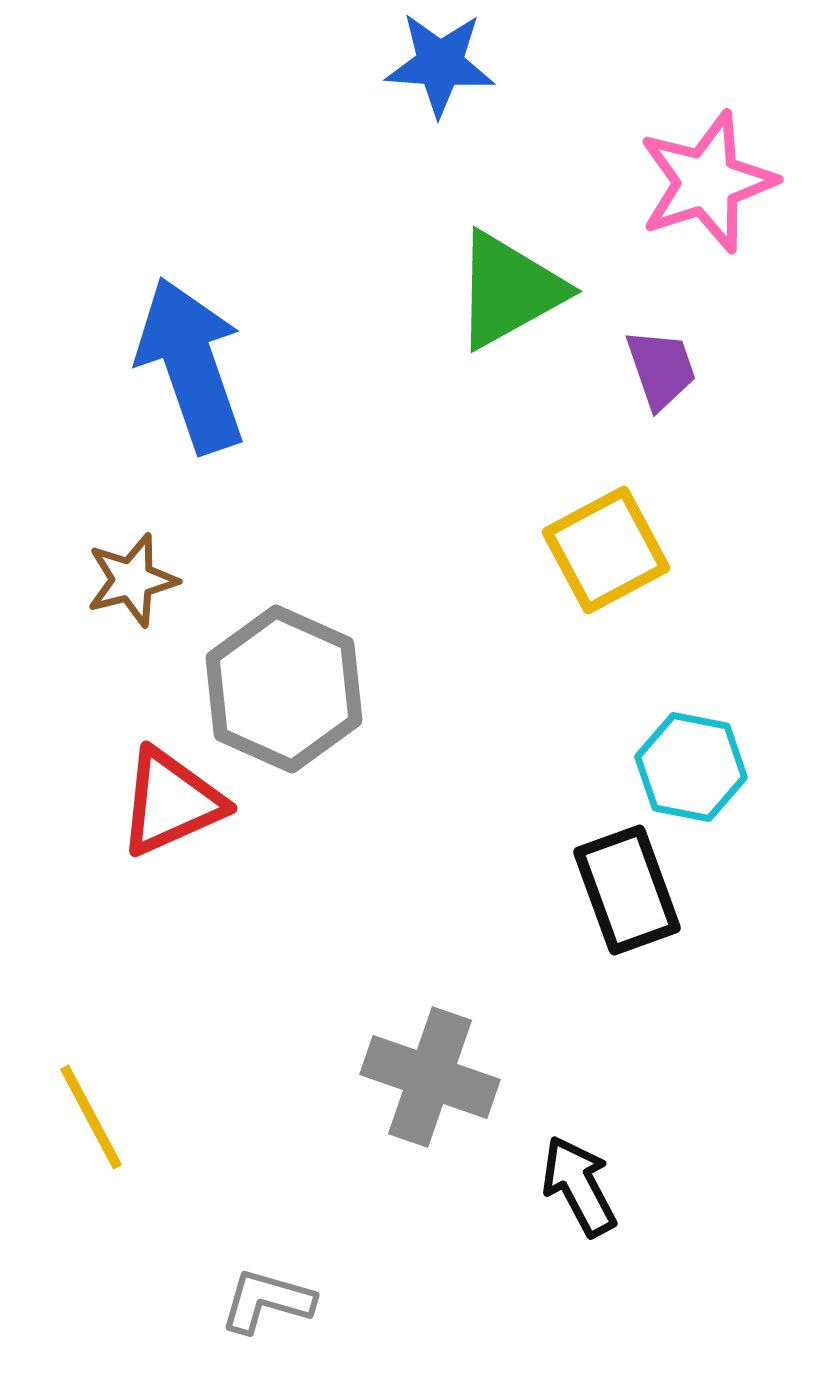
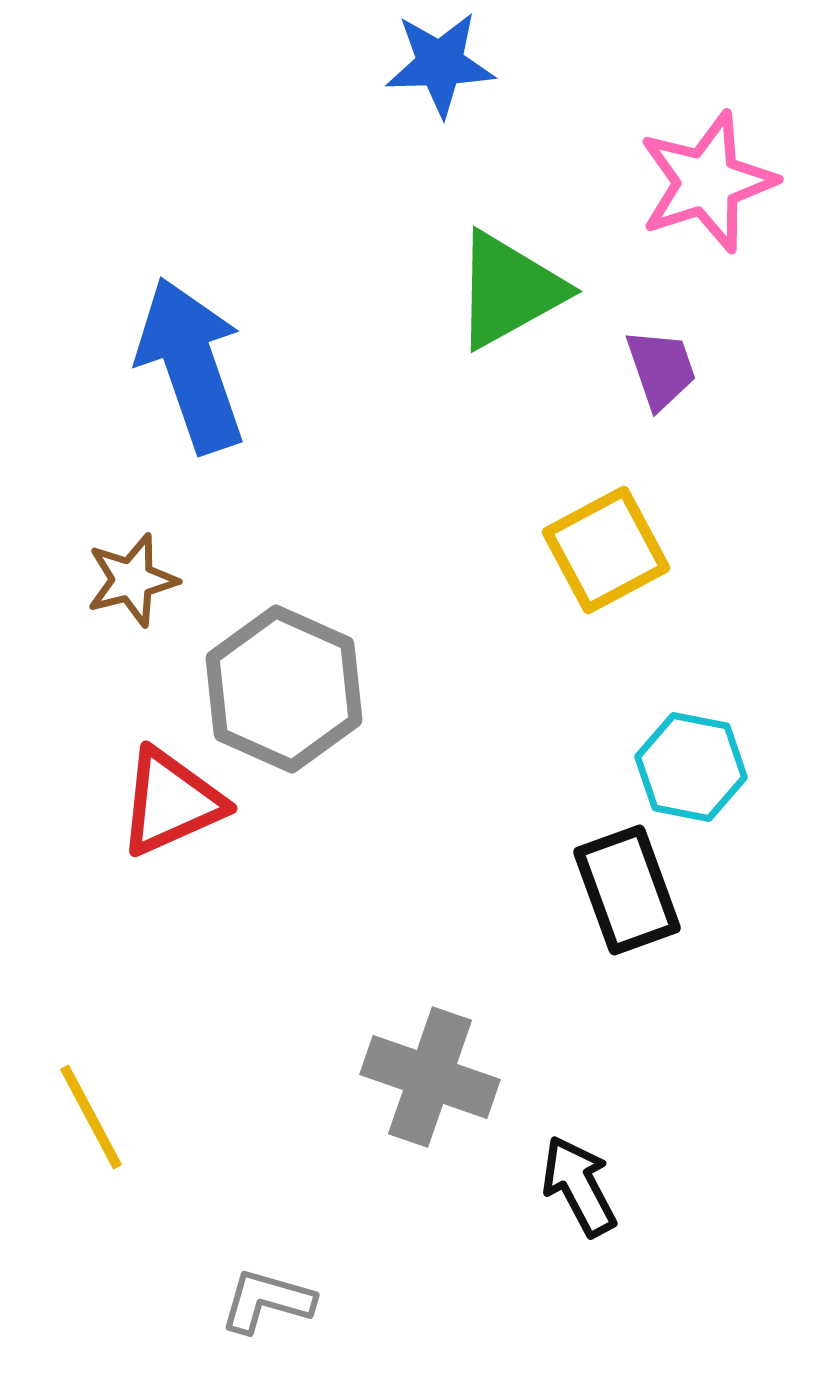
blue star: rotated 6 degrees counterclockwise
